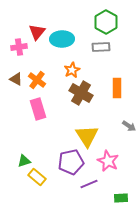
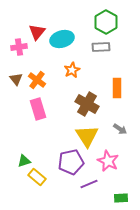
cyan ellipse: rotated 15 degrees counterclockwise
brown triangle: rotated 24 degrees clockwise
brown cross: moved 6 px right, 11 px down
gray arrow: moved 9 px left, 3 px down
